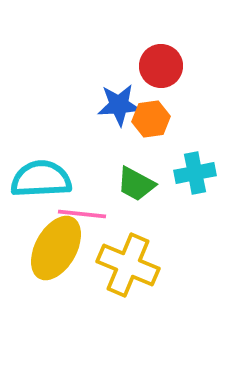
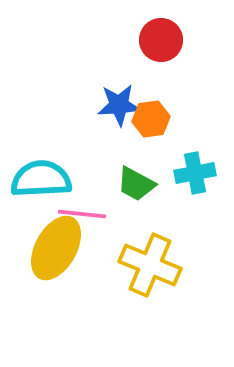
red circle: moved 26 px up
yellow cross: moved 22 px right
